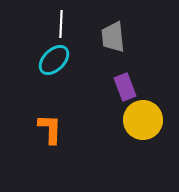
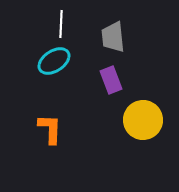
cyan ellipse: moved 1 px down; rotated 12 degrees clockwise
purple rectangle: moved 14 px left, 7 px up
